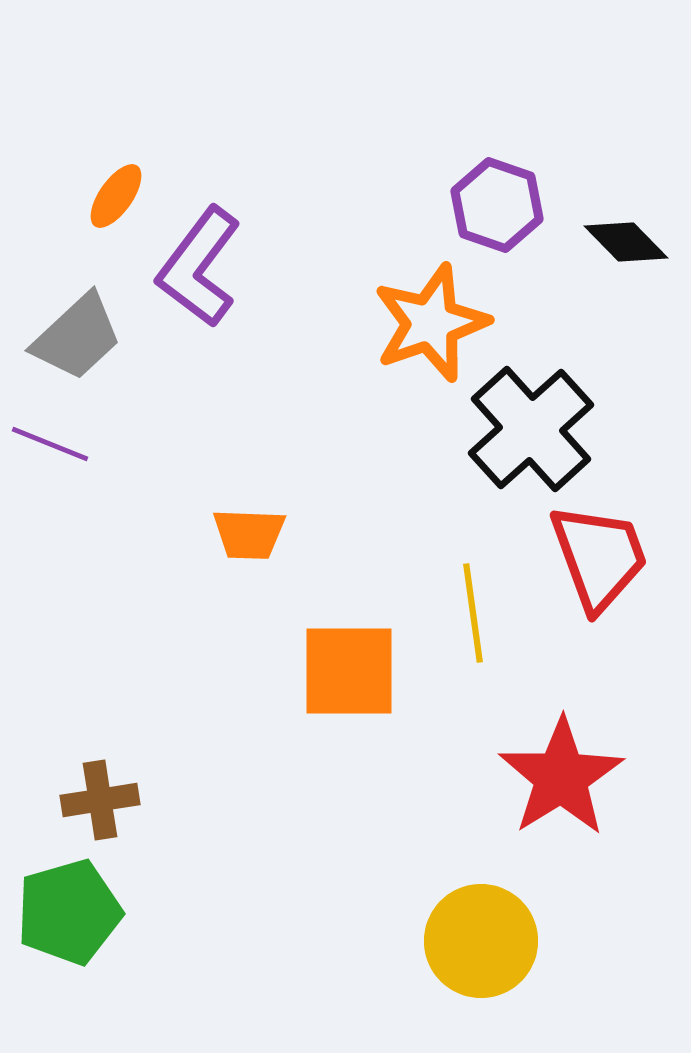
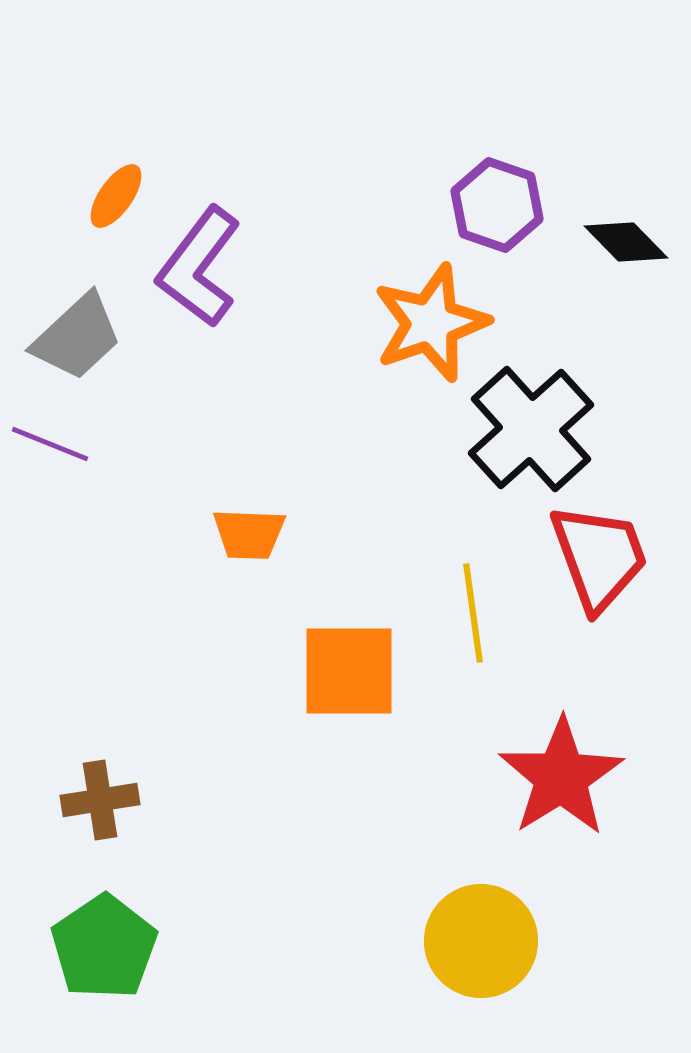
green pentagon: moved 35 px right, 35 px down; rotated 18 degrees counterclockwise
